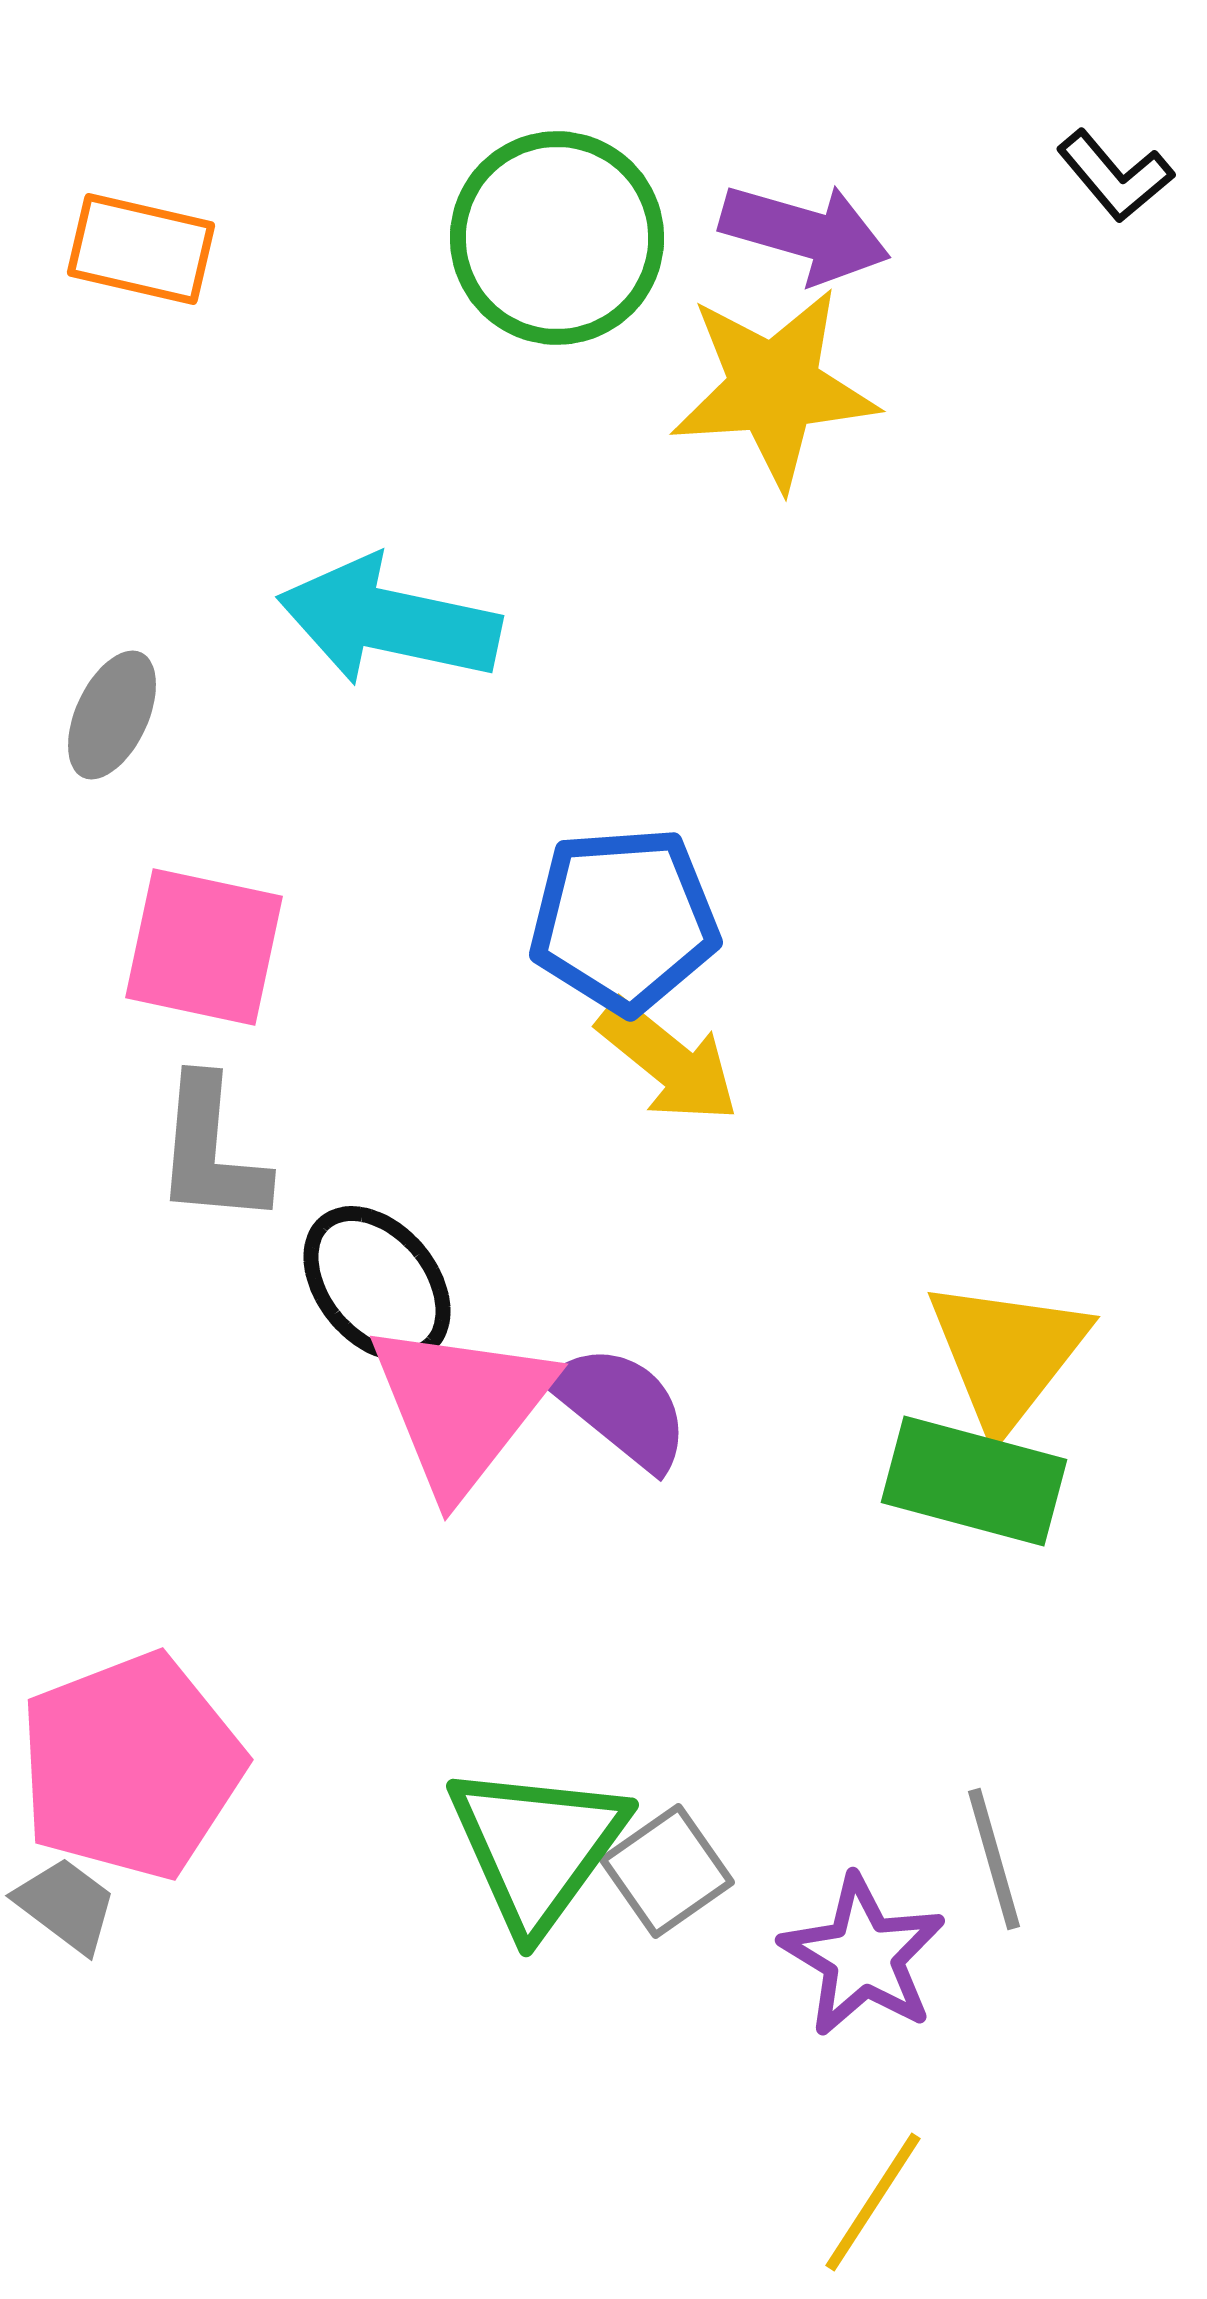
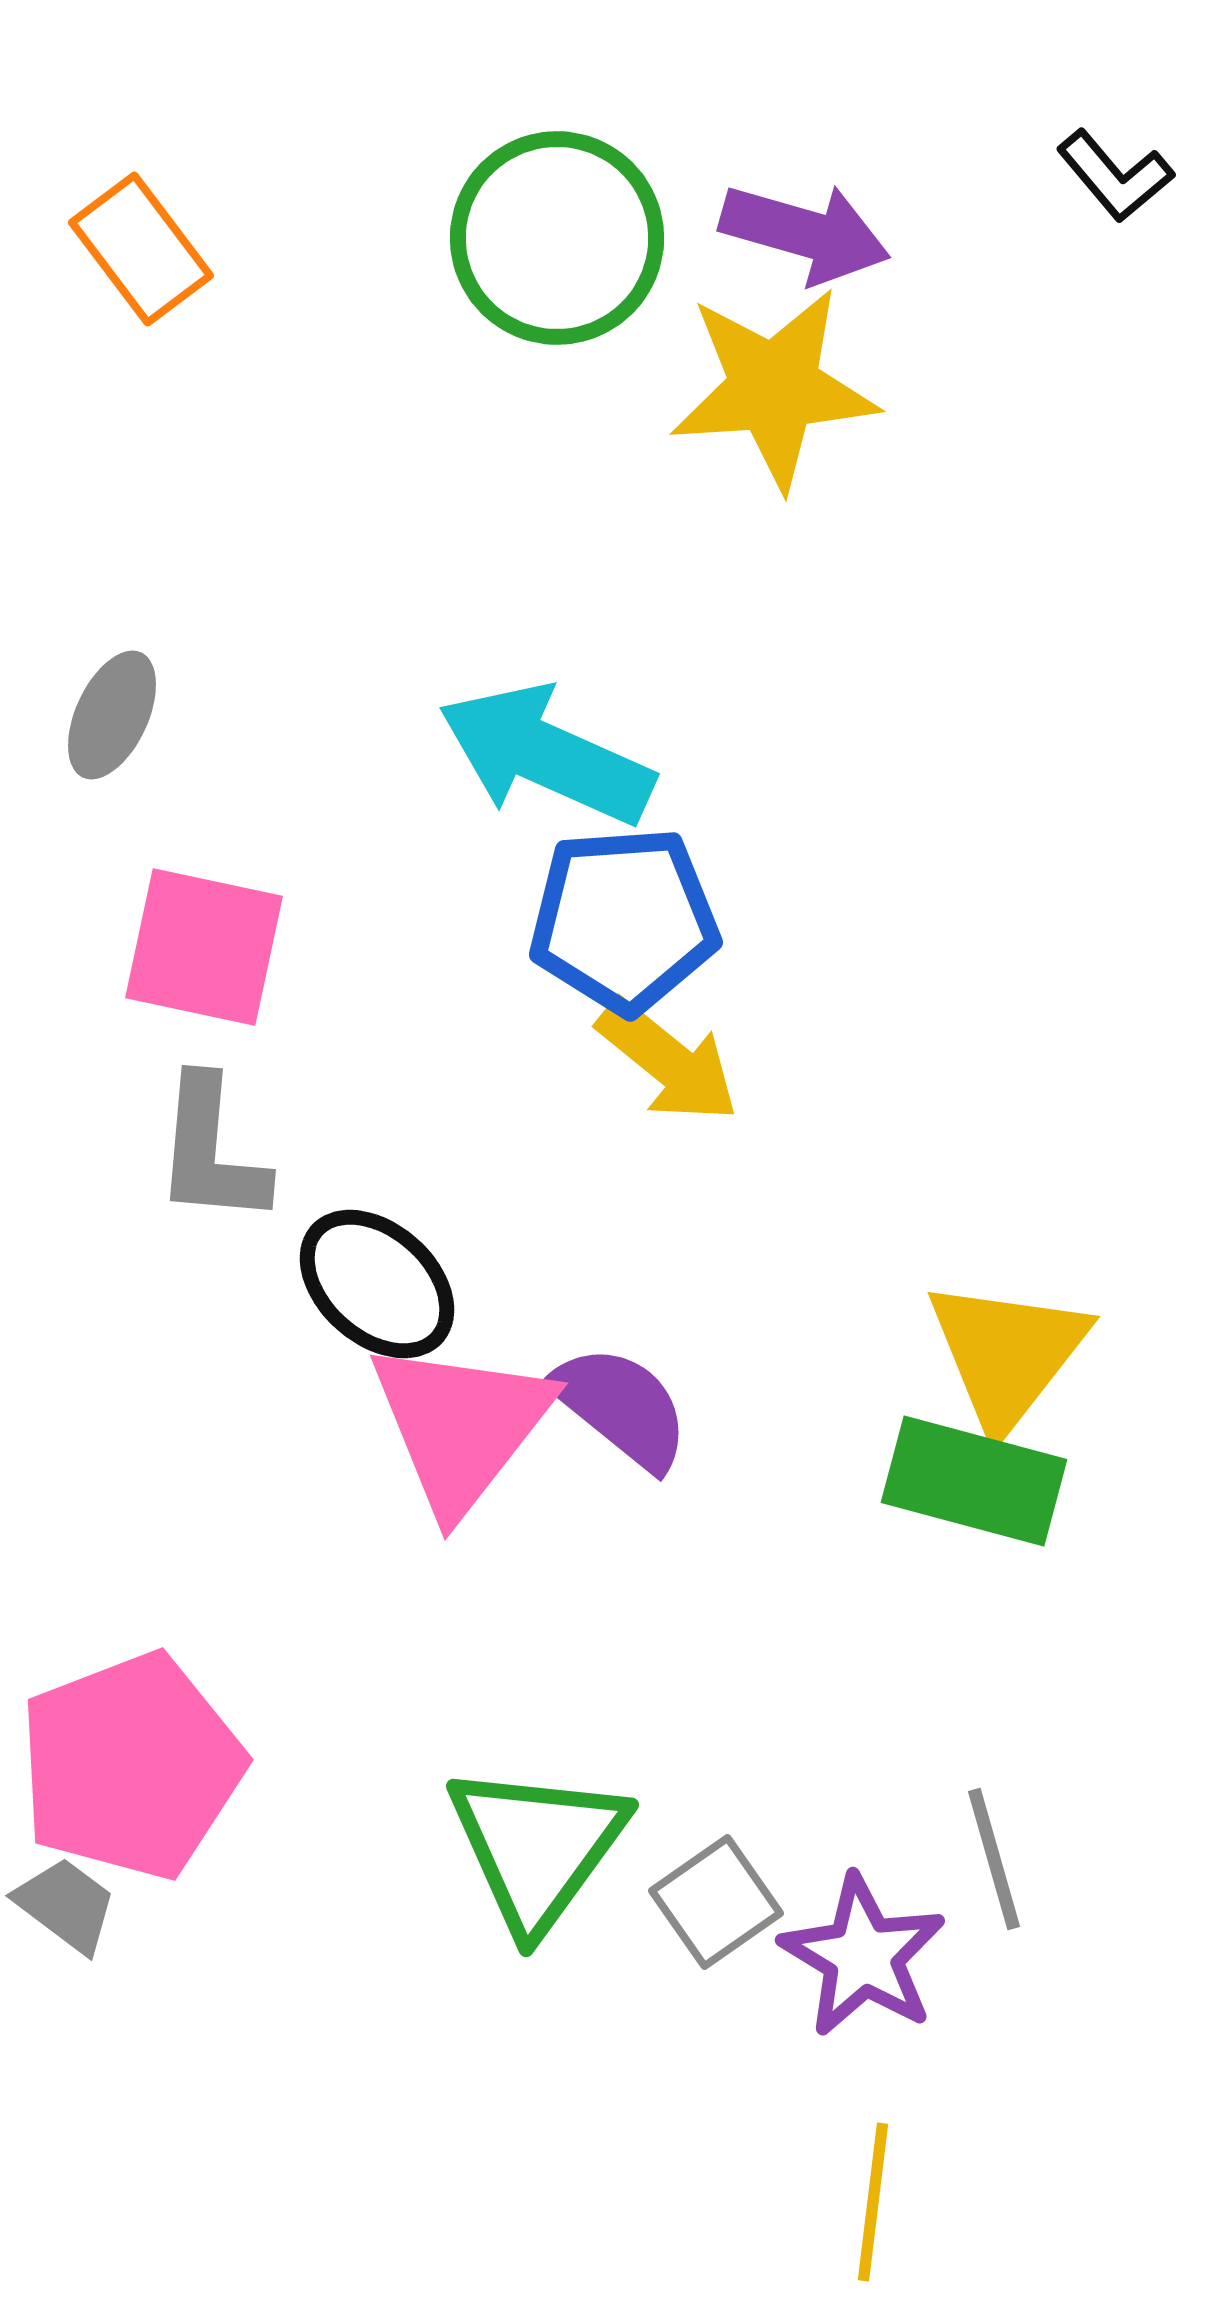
orange rectangle: rotated 40 degrees clockwise
cyan arrow: moved 157 px right, 134 px down; rotated 12 degrees clockwise
black ellipse: rotated 8 degrees counterclockwise
pink triangle: moved 19 px down
gray square: moved 49 px right, 31 px down
yellow line: rotated 26 degrees counterclockwise
